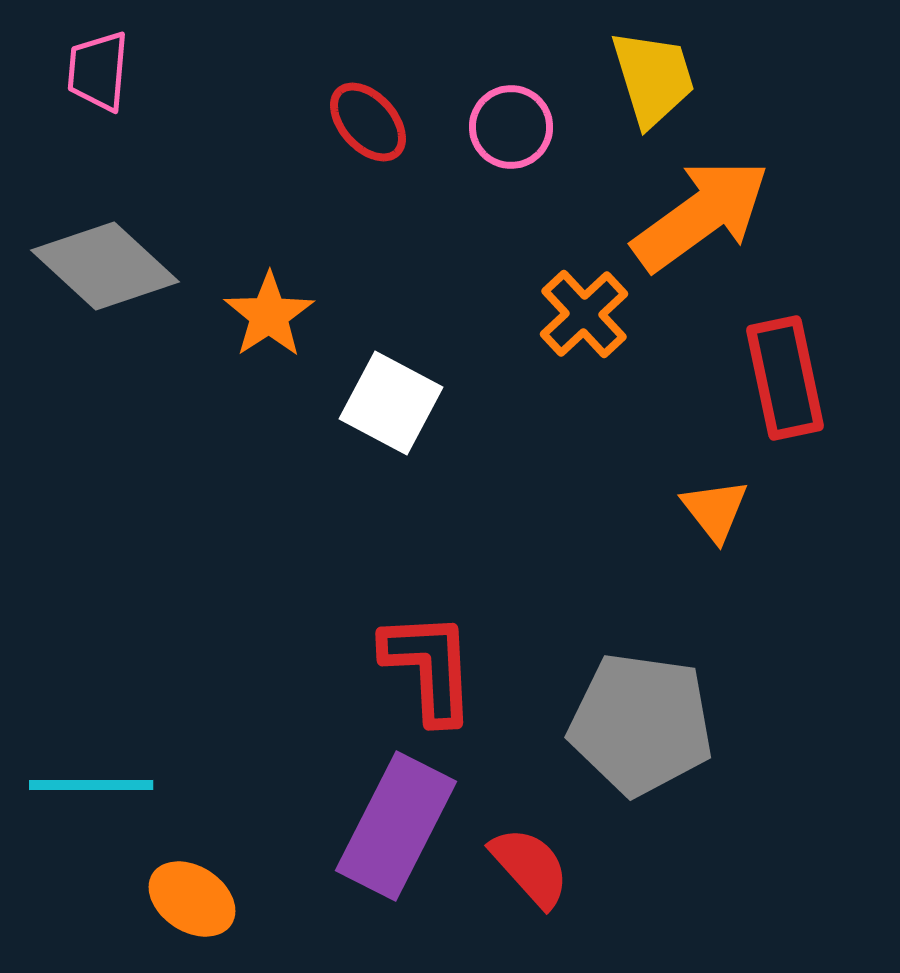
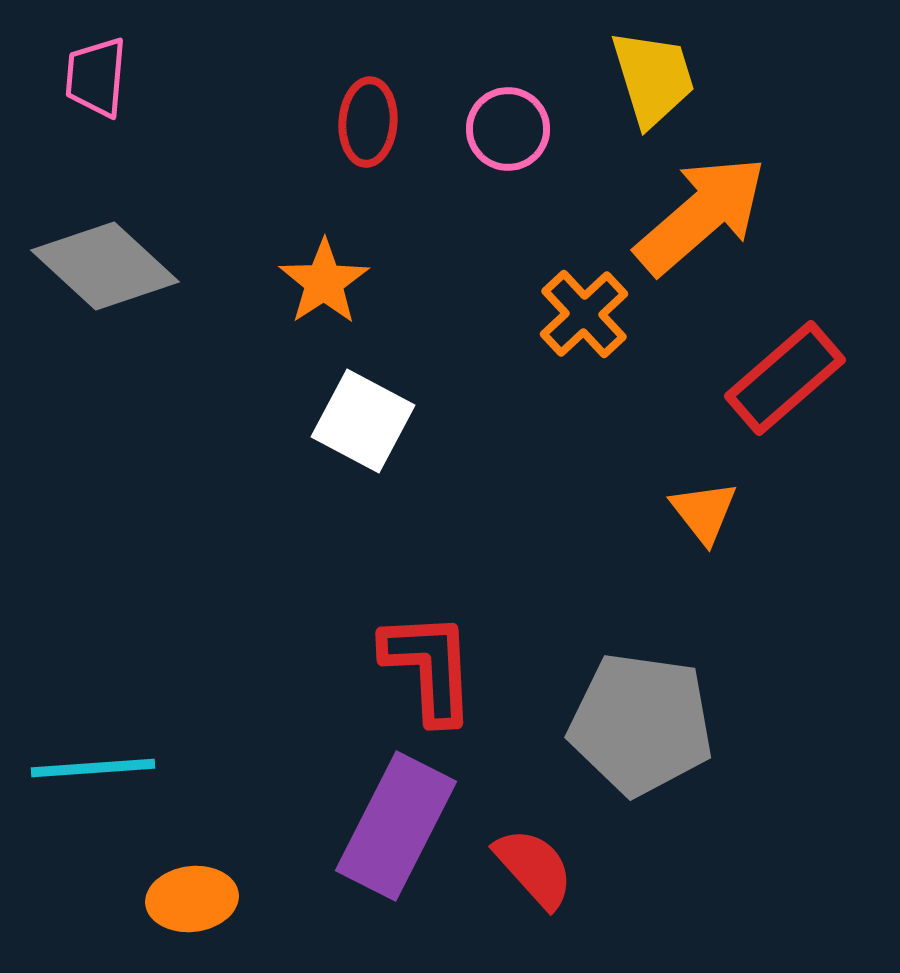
pink trapezoid: moved 2 px left, 6 px down
red ellipse: rotated 46 degrees clockwise
pink circle: moved 3 px left, 2 px down
orange arrow: rotated 5 degrees counterclockwise
orange star: moved 55 px right, 33 px up
red rectangle: rotated 61 degrees clockwise
white square: moved 28 px left, 18 px down
orange triangle: moved 11 px left, 2 px down
cyan line: moved 2 px right, 17 px up; rotated 4 degrees counterclockwise
red semicircle: moved 4 px right, 1 px down
orange ellipse: rotated 40 degrees counterclockwise
